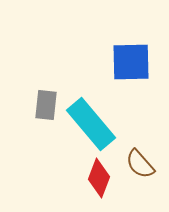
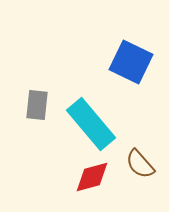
blue square: rotated 27 degrees clockwise
gray rectangle: moved 9 px left
red diamond: moved 7 px left, 1 px up; rotated 54 degrees clockwise
